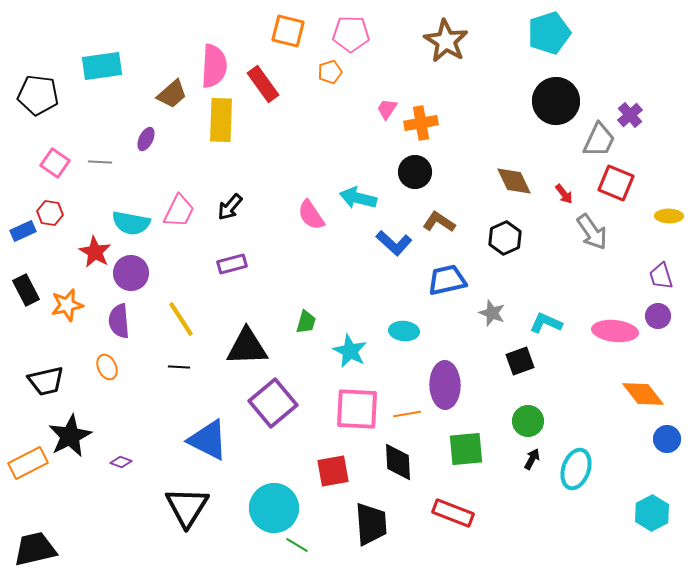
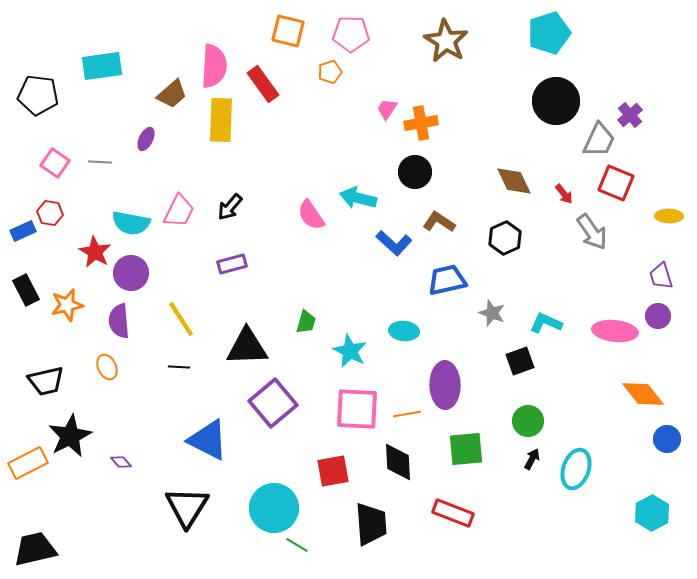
purple diamond at (121, 462): rotated 30 degrees clockwise
